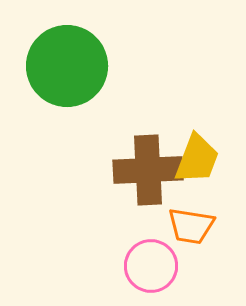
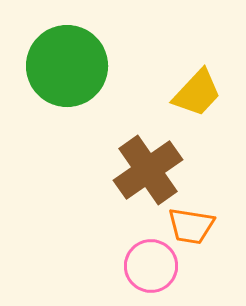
yellow trapezoid: moved 66 px up; rotated 22 degrees clockwise
brown cross: rotated 32 degrees counterclockwise
